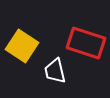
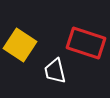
yellow square: moved 2 px left, 1 px up
